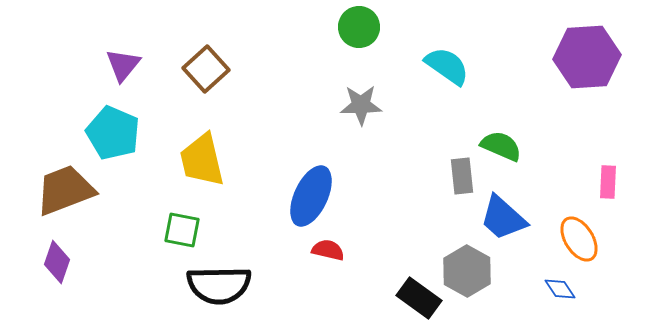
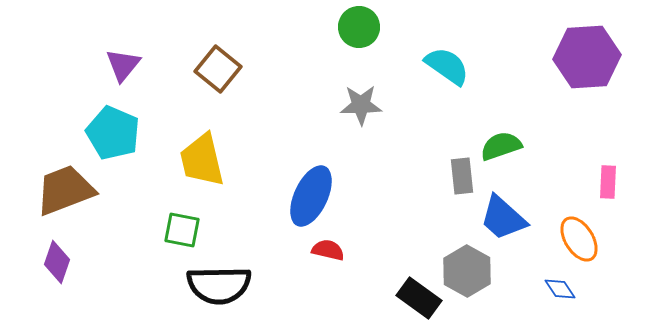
brown square: moved 12 px right; rotated 9 degrees counterclockwise
green semicircle: rotated 42 degrees counterclockwise
